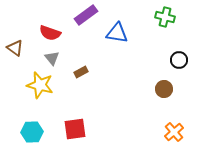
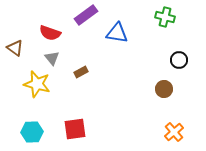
yellow star: moved 3 px left, 1 px up
